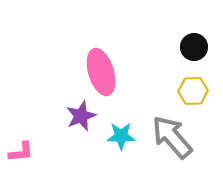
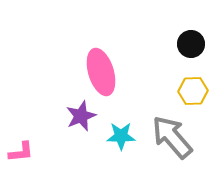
black circle: moved 3 px left, 3 px up
